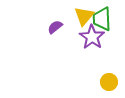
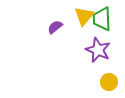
purple star: moved 6 px right, 13 px down; rotated 10 degrees counterclockwise
